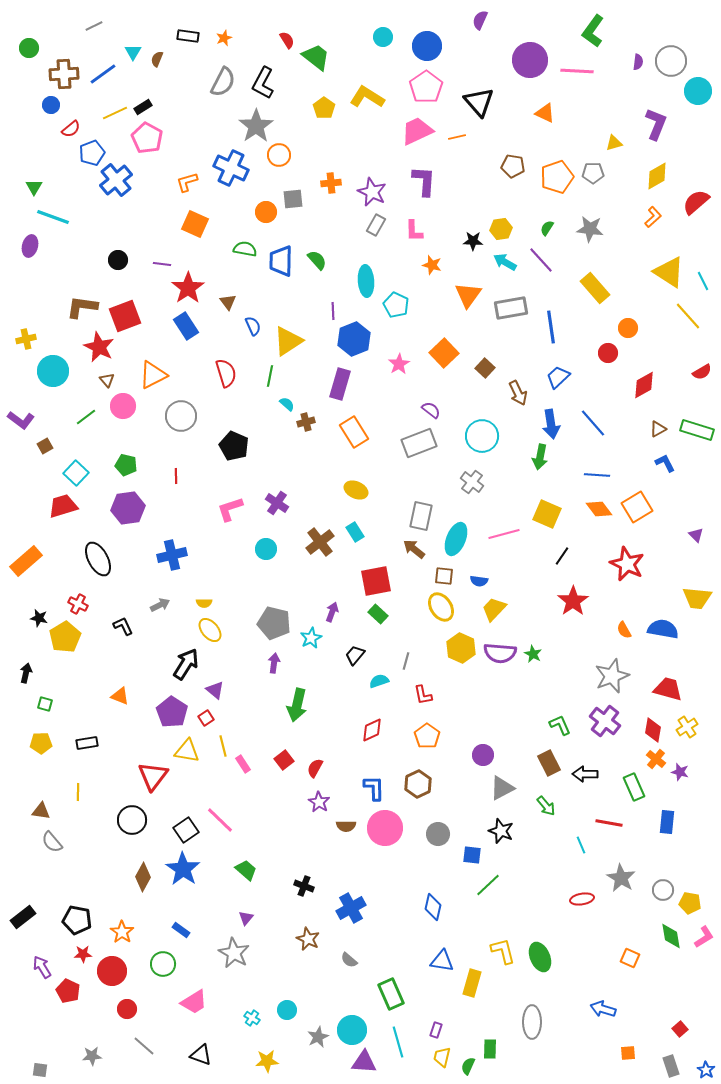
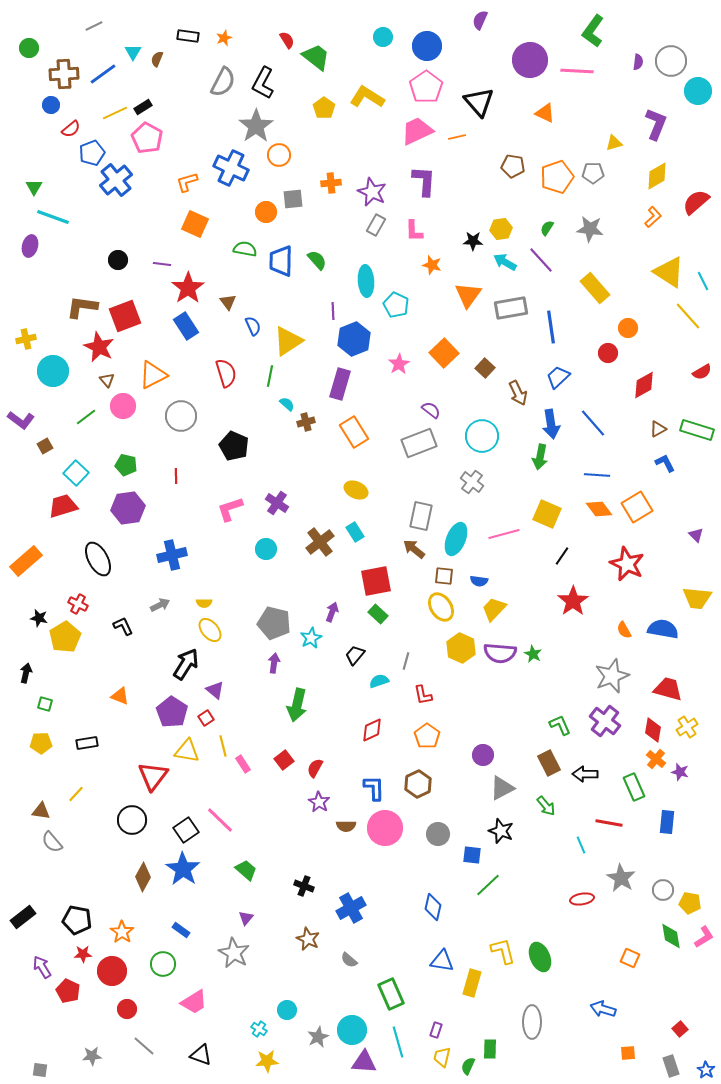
yellow line at (78, 792): moved 2 px left, 2 px down; rotated 42 degrees clockwise
cyan cross at (252, 1018): moved 7 px right, 11 px down
